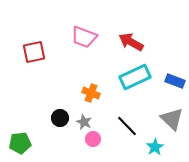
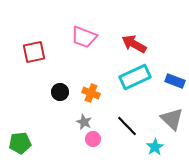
red arrow: moved 3 px right, 2 px down
black circle: moved 26 px up
